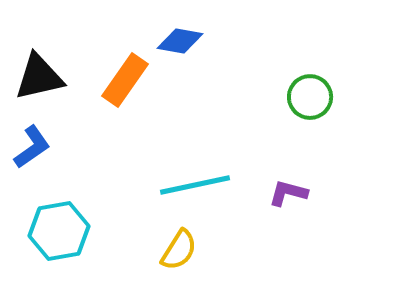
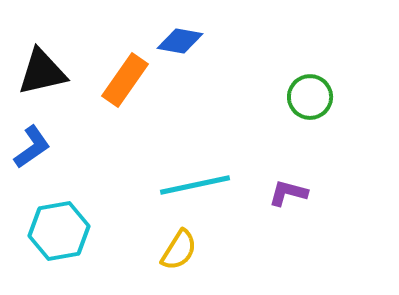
black triangle: moved 3 px right, 5 px up
